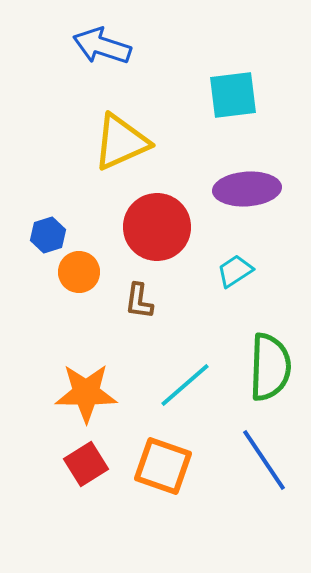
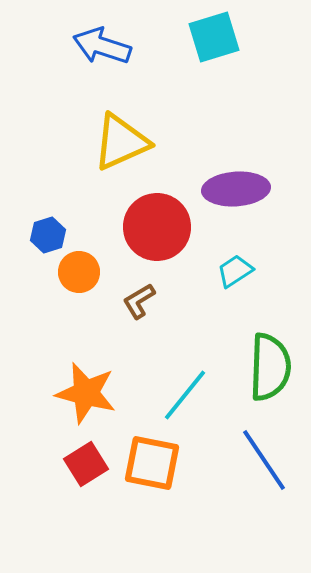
cyan square: moved 19 px left, 58 px up; rotated 10 degrees counterclockwise
purple ellipse: moved 11 px left
brown L-shape: rotated 51 degrees clockwise
cyan line: moved 10 px down; rotated 10 degrees counterclockwise
orange star: rotated 14 degrees clockwise
orange square: moved 11 px left, 3 px up; rotated 8 degrees counterclockwise
